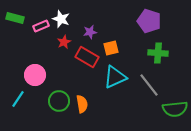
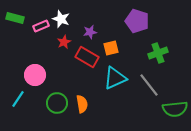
purple pentagon: moved 12 px left
green cross: rotated 24 degrees counterclockwise
cyan triangle: moved 1 px down
green circle: moved 2 px left, 2 px down
